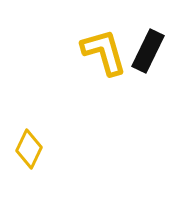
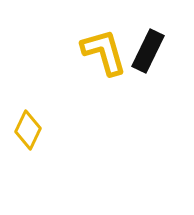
yellow diamond: moved 1 px left, 19 px up
